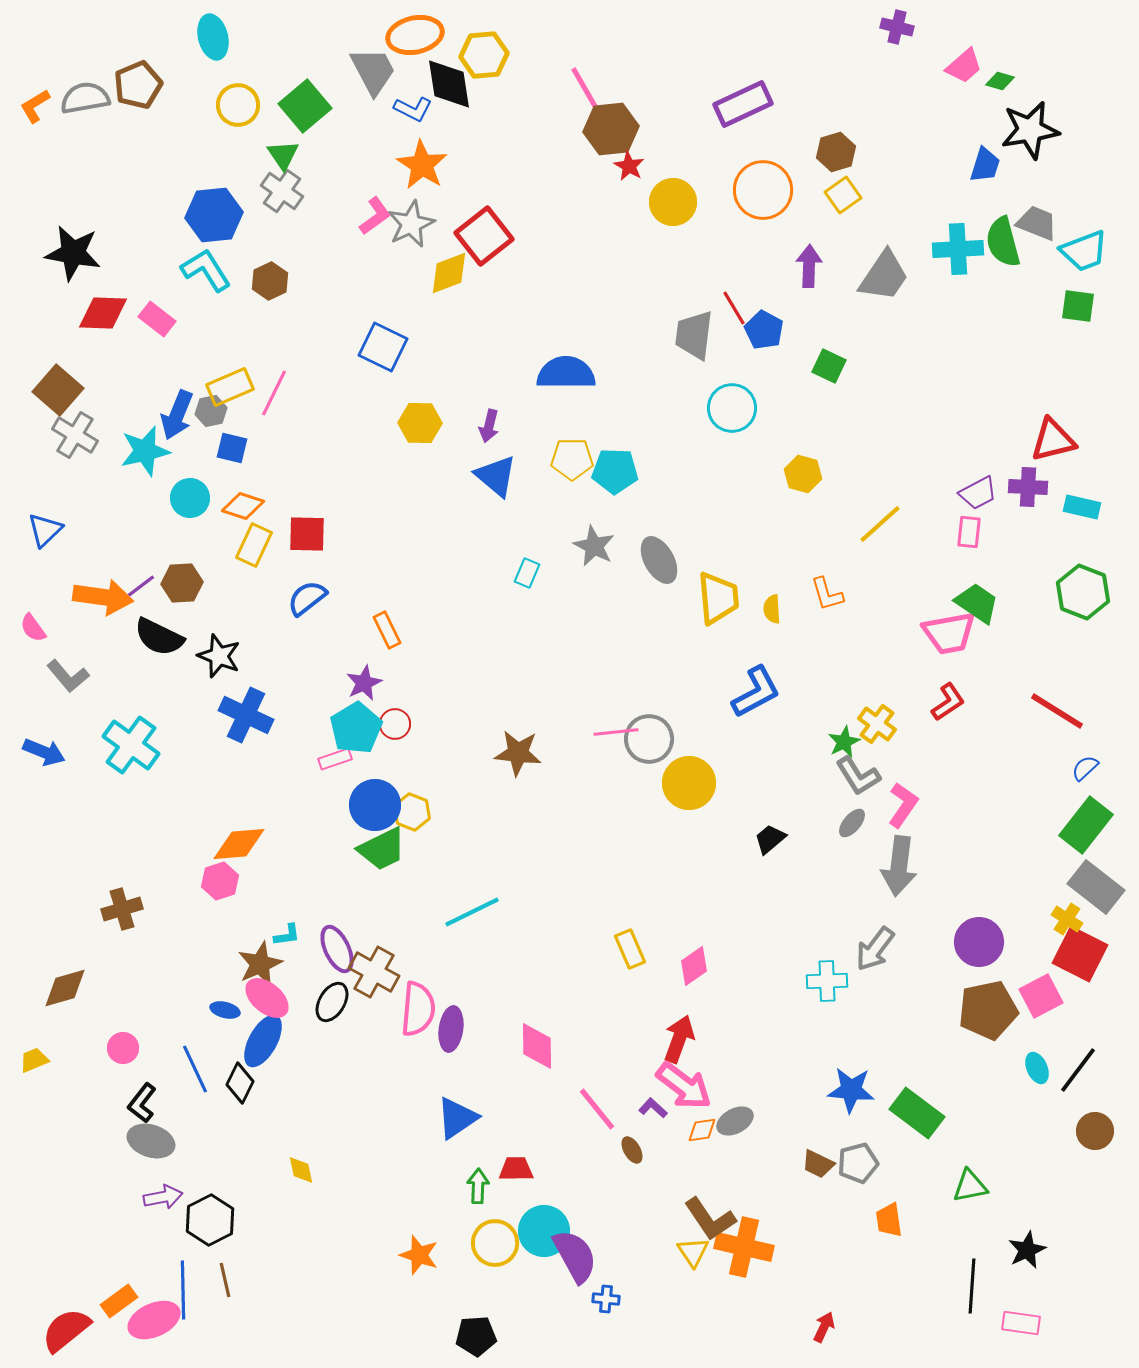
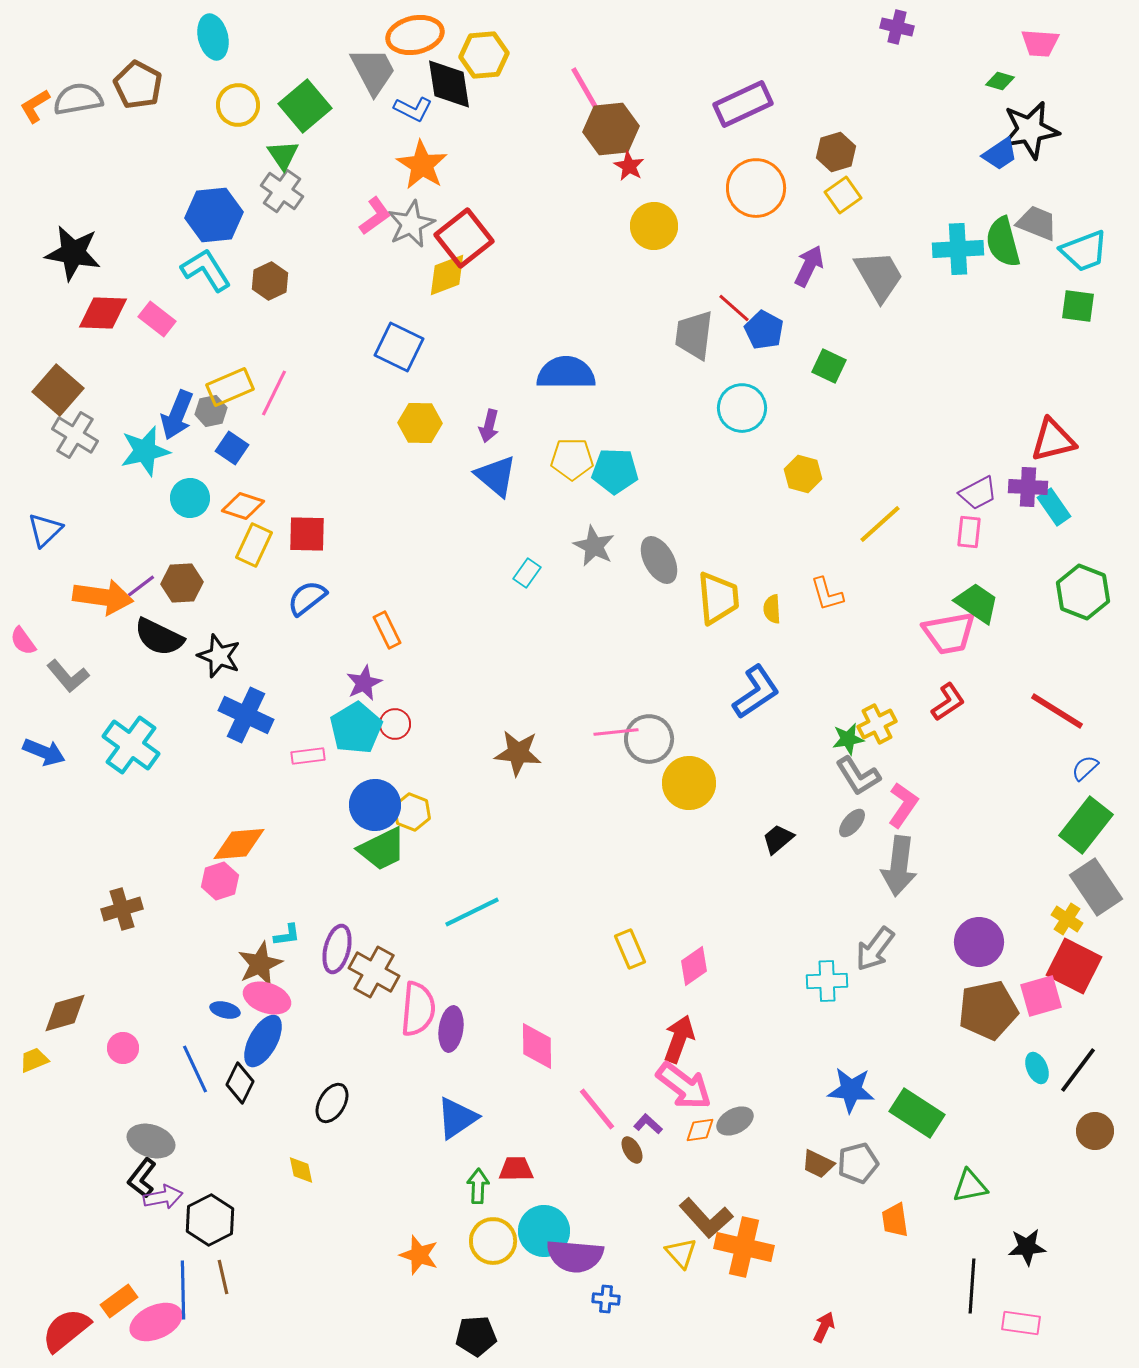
pink trapezoid at (964, 66): moved 76 px right, 23 px up; rotated 45 degrees clockwise
brown pentagon at (138, 85): rotated 21 degrees counterclockwise
gray semicircle at (85, 98): moved 7 px left, 1 px down
blue trapezoid at (985, 165): moved 15 px right, 11 px up; rotated 39 degrees clockwise
orange circle at (763, 190): moved 7 px left, 2 px up
yellow circle at (673, 202): moved 19 px left, 24 px down
red square at (484, 236): moved 20 px left, 2 px down
purple arrow at (809, 266): rotated 24 degrees clockwise
yellow diamond at (449, 273): moved 2 px left, 2 px down
gray trapezoid at (884, 276): moved 5 px left; rotated 64 degrees counterclockwise
red line at (734, 308): rotated 18 degrees counterclockwise
blue square at (383, 347): moved 16 px right
cyan circle at (732, 408): moved 10 px right
blue square at (232, 448): rotated 20 degrees clockwise
cyan rectangle at (1082, 507): moved 28 px left; rotated 42 degrees clockwise
cyan rectangle at (527, 573): rotated 12 degrees clockwise
pink semicircle at (33, 628): moved 10 px left, 13 px down
blue L-shape at (756, 692): rotated 6 degrees counterclockwise
yellow cross at (877, 724): rotated 27 degrees clockwise
green star at (844, 742): moved 4 px right, 3 px up; rotated 16 degrees clockwise
pink rectangle at (335, 759): moved 27 px left, 3 px up; rotated 12 degrees clockwise
black trapezoid at (770, 839): moved 8 px right
gray rectangle at (1096, 887): rotated 18 degrees clockwise
purple ellipse at (337, 949): rotated 39 degrees clockwise
red square at (1080, 954): moved 6 px left, 12 px down
brown diamond at (65, 988): moved 25 px down
pink square at (1041, 996): rotated 12 degrees clockwise
pink ellipse at (267, 998): rotated 21 degrees counterclockwise
black ellipse at (332, 1002): moved 101 px down
black L-shape at (142, 1103): moved 75 px down
purple L-shape at (653, 1108): moved 5 px left, 16 px down
green rectangle at (917, 1113): rotated 4 degrees counterclockwise
orange diamond at (702, 1130): moved 2 px left
brown L-shape at (710, 1219): moved 4 px left, 1 px up; rotated 8 degrees counterclockwise
orange trapezoid at (889, 1220): moved 6 px right
yellow circle at (495, 1243): moved 2 px left, 2 px up
black star at (1027, 1250): moved 3 px up; rotated 21 degrees clockwise
yellow triangle at (693, 1252): moved 12 px left, 1 px down; rotated 8 degrees counterclockwise
purple semicircle at (575, 1256): rotated 124 degrees clockwise
brown line at (225, 1280): moved 2 px left, 3 px up
pink ellipse at (154, 1320): moved 2 px right, 2 px down
